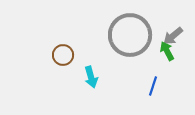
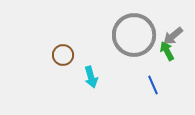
gray circle: moved 4 px right
blue line: moved 1 px up; rotated 42 degrees counterclockwise
